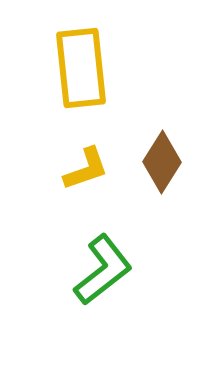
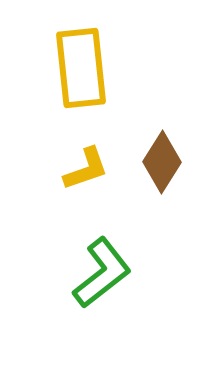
green L-shape: moved 1 px left, 3 px down
